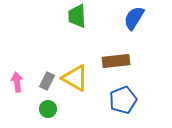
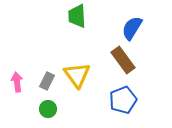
blue semicircle: moved 2 px left, 10 px down
brown rectangle: moved 7 px right, 1 px up; rotated 60 degrees clockwise
yellow triangle: moved 2 px right, 3 px up; rotated 24 degrees clockwise
